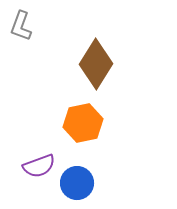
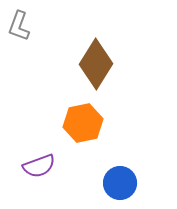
gray L-shape: moved 2 px left
blue circle: moved 43 px right
